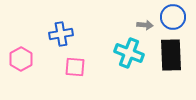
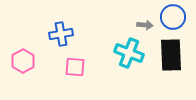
pink hexagon: moved 2 px right, 2 px down
